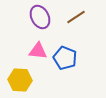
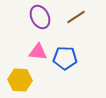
pink triangle: moved 1 px down
blue pentagon: rotated 20 degrees counterclockwise
